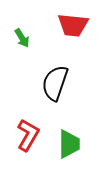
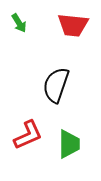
green arrow: moved 3 px left, 15 px up
black semicircle: moved 1 px right, 2 px down
red L-shape: rotated 36 degrees clockwise
